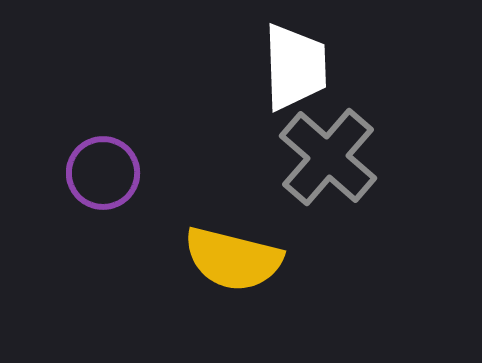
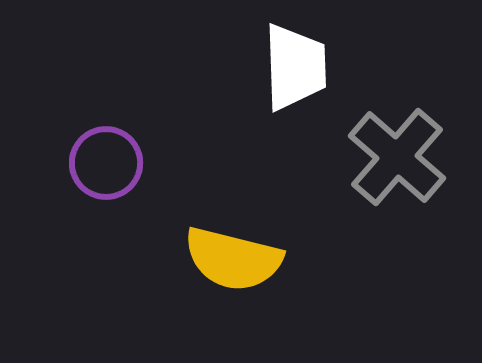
gray cross: moved 69 px right
purple circle: moved 3 px right, 10 px up
